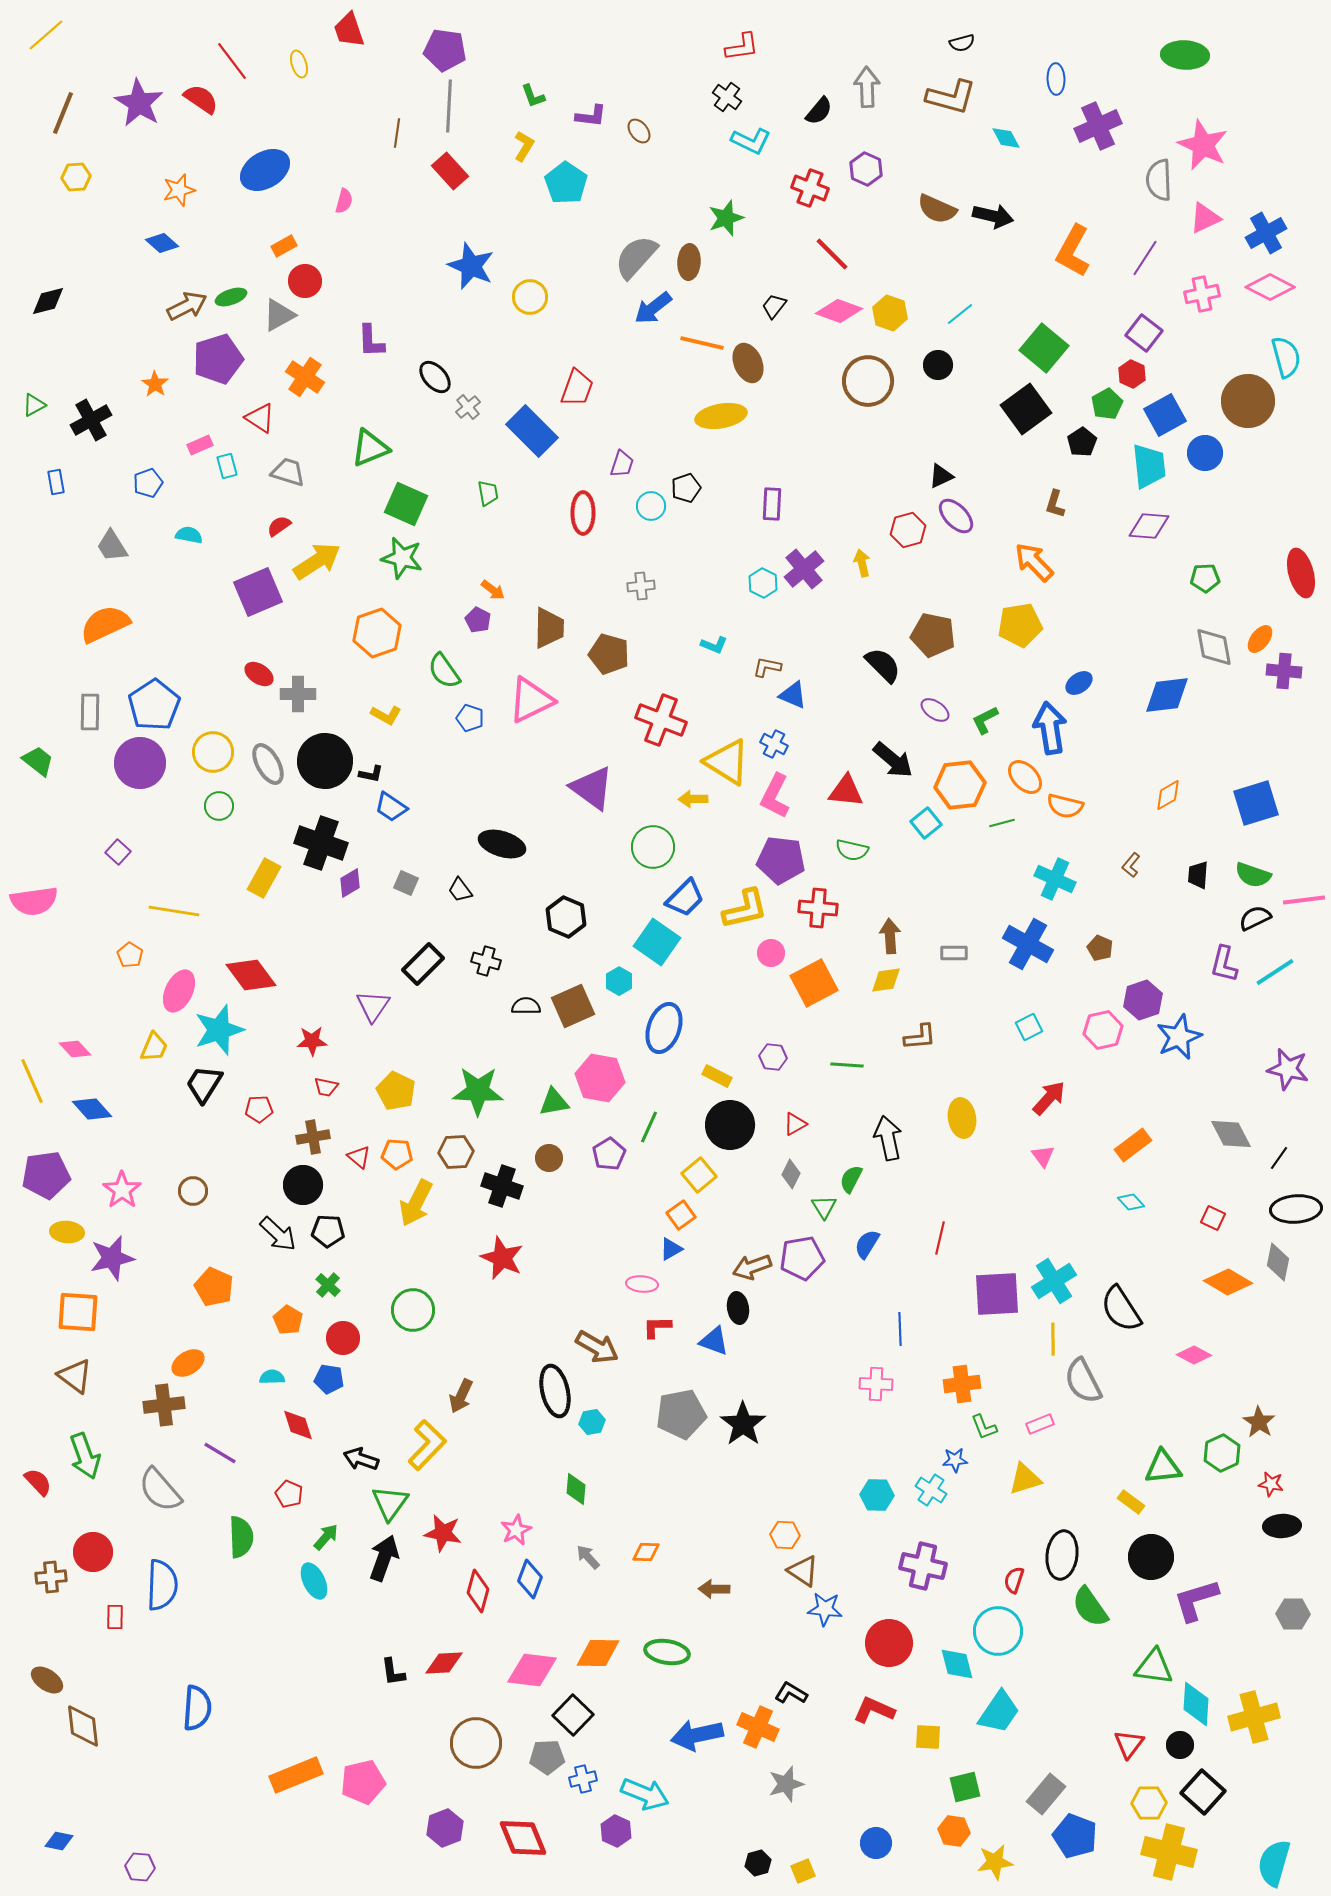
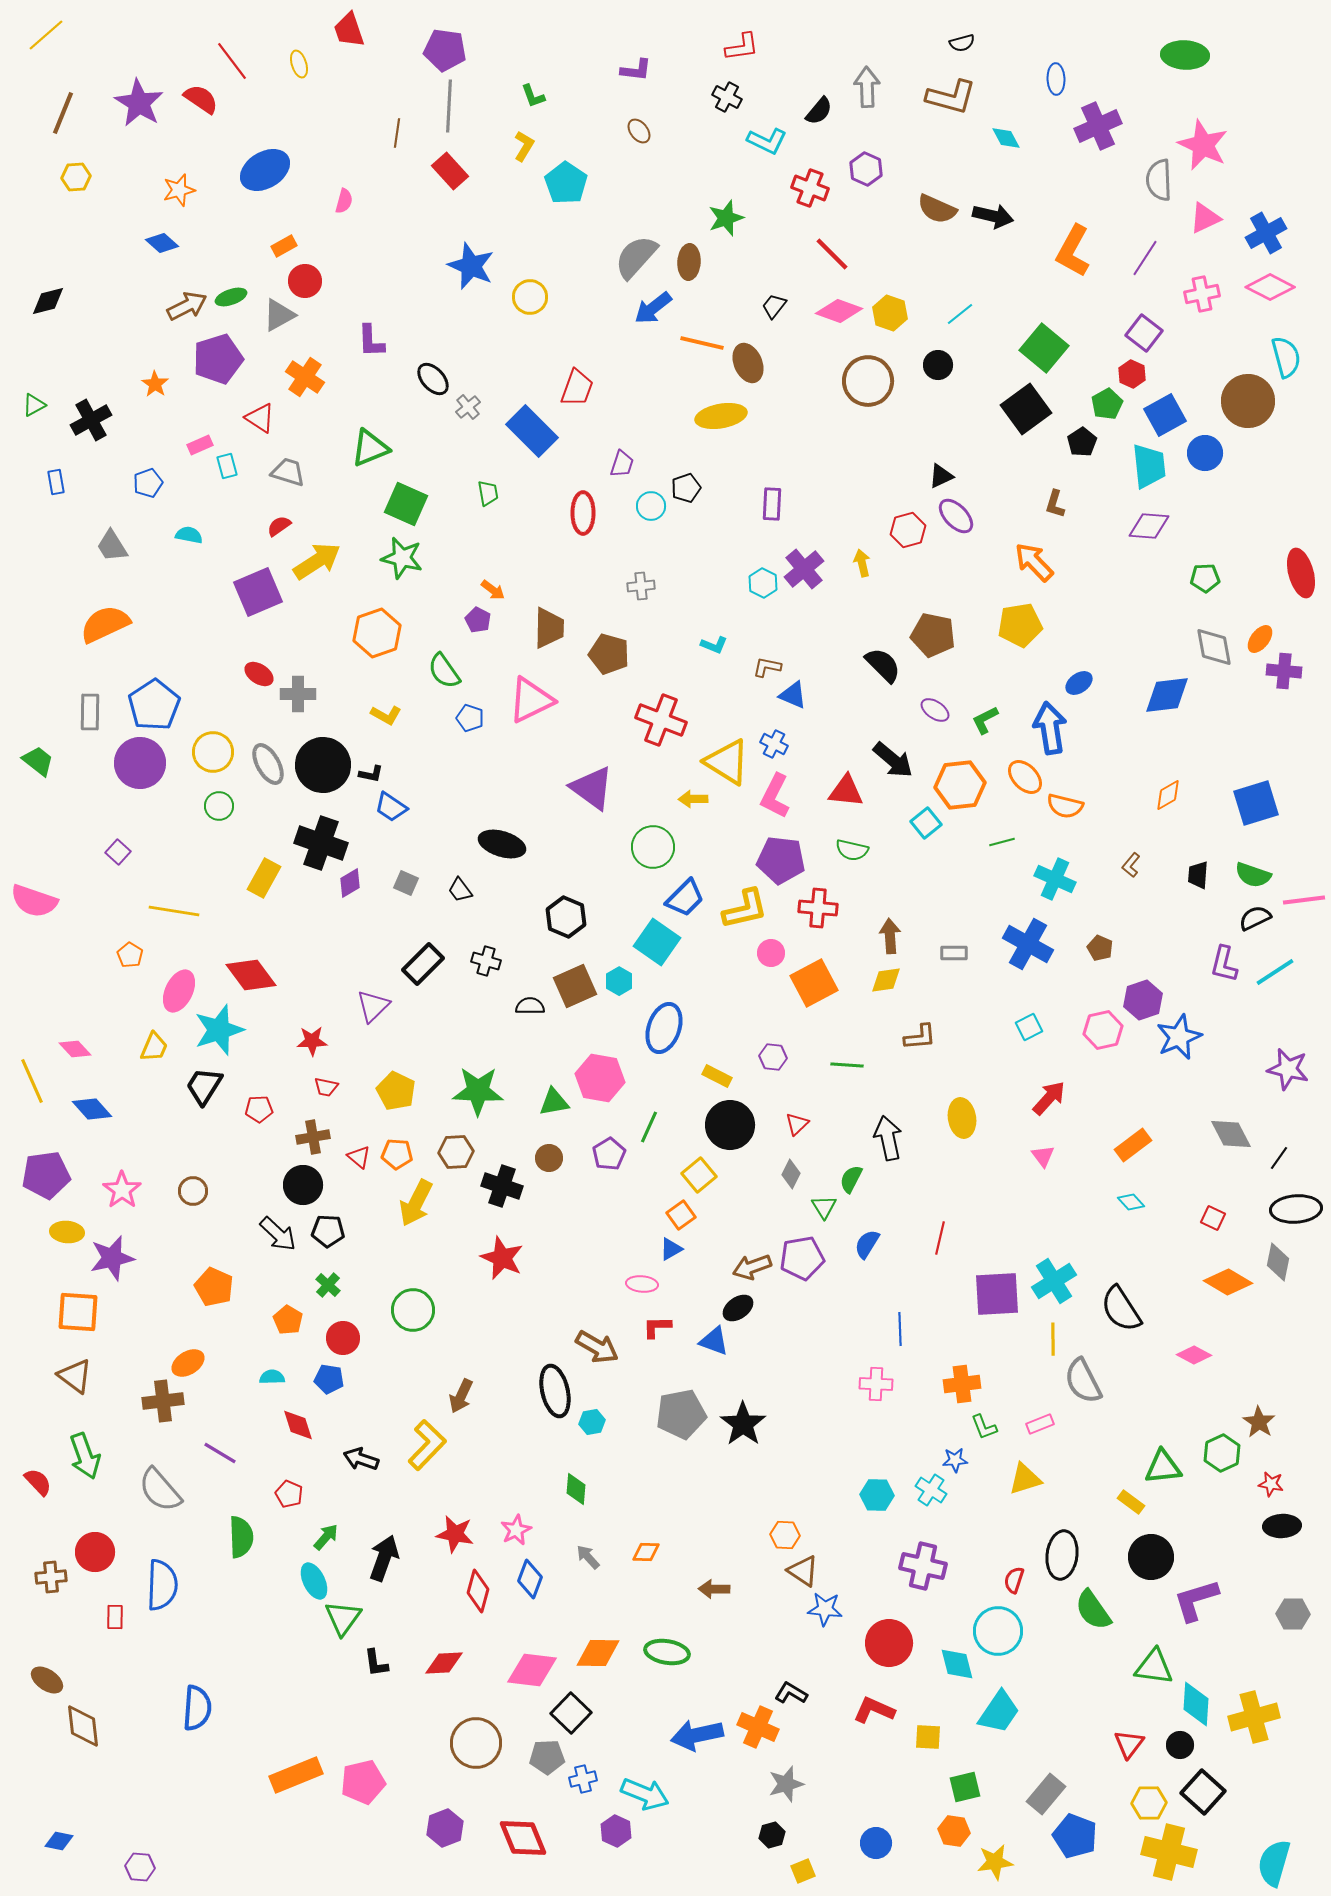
black cross at (727, 97): rotated 8 degrees counterclockwise
purple L-shape at (591, 116): moved 45 px right, 46 px up
cyan L-shape at (751, 141): moved 16 px right
black ellipse at (435, 377): moved 2 px left, 2 px down
black circle at (325, 761): moved 2 px left, 4 px down
green line at (1002, 823): moved 19 px down
pink semicircle at (34, 901): rotated 27 degrees clockwise
purple triangle at (373, 1006): rotated 12 degrees clockwise
black semicircle at (526, 1006): moved 4 px right
brown square at (573, 1006): moved 2 px right, 20 px up
black trapezoid at (204, 1084): moved 2 px down
red triangle at (795, 1124): moved 2 px right; rotated 15 degrees counterclockwise
black ellipse at (738, 1308): rotated 64 degrees clockwise
brown cross at (164, 1405): moved 1 px left, 4 px up
green triangle at (390, 1503): moved 47 px left, 115 px down
red star at (443, 1533): moved 12 px right, 1 px down
red circle at (93, 1552): moved 2 px right
green semicircle at (1090, 1607): moved 3 px right, 3 px down
black L-shape at (393, 1672): moved 17 px left, 9 px up
black square at (573, 1715): moved 2 px left, 2 px up
black hexagon at (758, 1863): moved 14 px right, 28 px up
